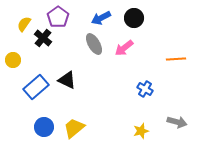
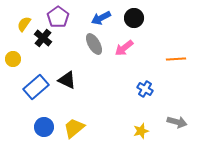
yellow circle: moved 1 px up
